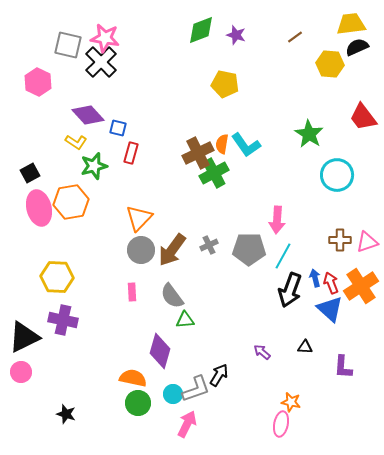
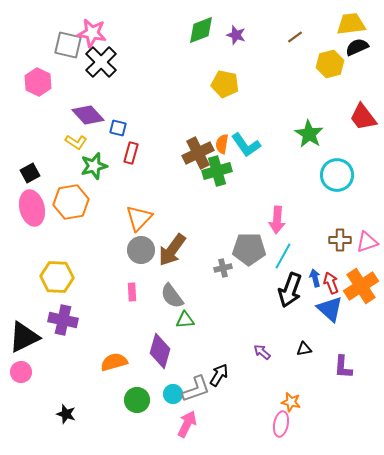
pink star at (105, 38): moved 13 px left, 5 px up
yellow hexagon at (330, 64): rotated 20 degrees counterclockwise
green cross at (214, 173): moved 3 px right, 2 px up; rotated 12 degrees clockwise
pink ellipse at (39, 208): moved 7 px left
gray cross at (209, 245): moved 14 px right, 23 px down; rotated 12 degrees clockwise
black triangle at (305, 347): moved 1 px left, 2 px down; rotated 14 degrees counterclockwise
orange semicircle at (133, 378): moved 19 px left, 16 px up; rotated 28 degrees counterclockwise
green circle at (138, 403): moved 1 px left, 3 px up
